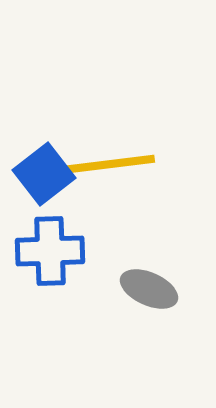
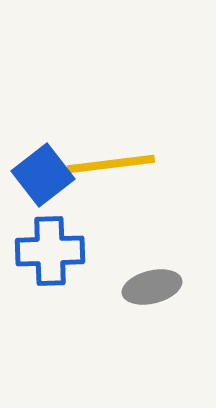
blue square: moved 1 px left, 1 px down
gray ellipse: moved 3 px right, 2 px up; rotated 38 degrees counterclockwise
